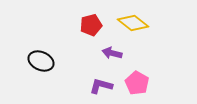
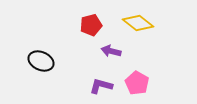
yellow diamond: moved 5 px right
purple arrow: moved 1 px left, 2 px up
